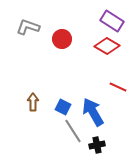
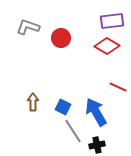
purple rectangle: rotated 40 degrees counterclockwise
red circle: moved 1 px left, 1 px up
blue arrow: moved 3 px right
